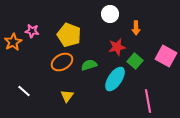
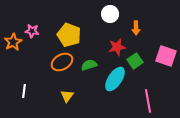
pink square: rotated 10 degrees counterclockwise
green square: rotated 14 degrees clockwise
white line: rotated 56 degrees clockwise
